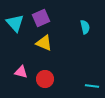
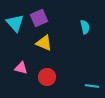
purple square: moved 2 px left
pink triangle: moved 4 px up
red circle: moved 2 px right, 2 px up
